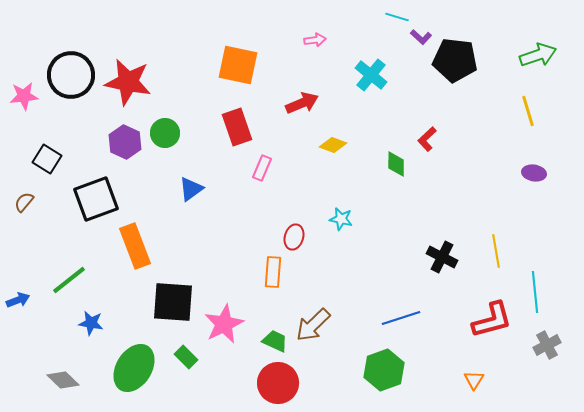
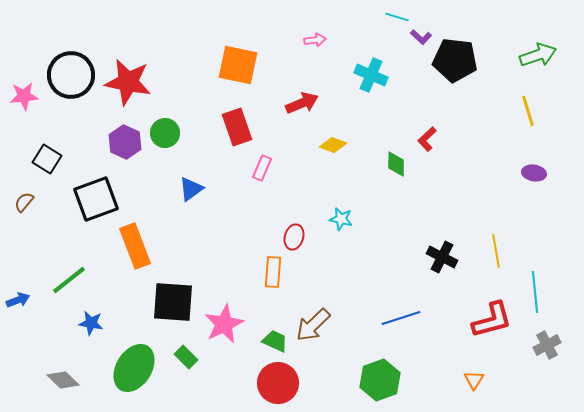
cyan cross at (371, 75): rotated 16 degrees counterclockwise
green hexagon at (384, 370): moved 4 px left, 10 px down
